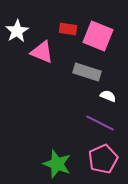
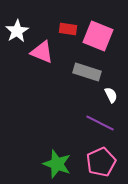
white semicircle: moved 3 px right, 1 px up; rotated 42 degrees clockwise
pink pentagon: moved 2 px left, 3 px down
